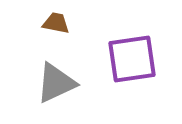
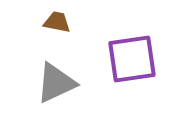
brown trapezoid: moved 1 px right, 1 px up
